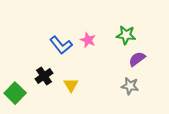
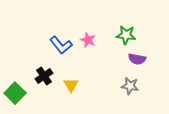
purple semicircle: rotated 132 degrees counterclockwise
